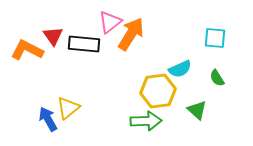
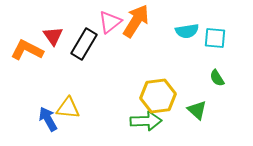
orange arrow: moved 5 px right, 13 px up
black rectangle: rotated 64 degrees counterclockwise
cyan semicircle: moved 7 px right, 38 px up; rotated 15 degrees clockwise
yellow hexagon: moved 5 px down
yellow triangle: rotated 45 degrees clockwise
